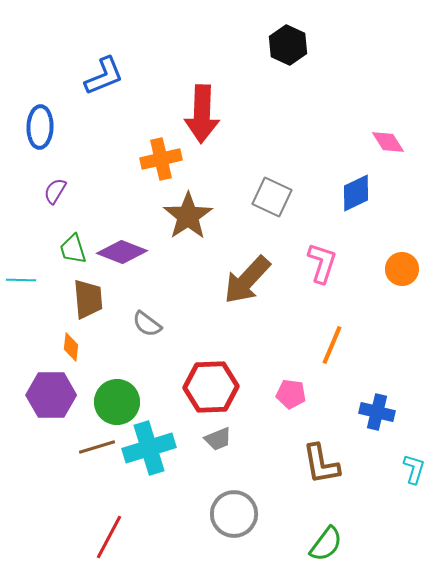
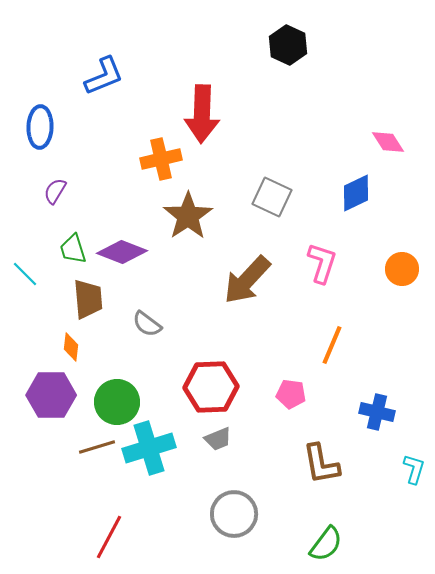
cyan line: moved 4 px right, 6 px up; rotated 44 degrees clockwise
